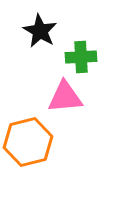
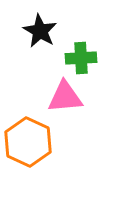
green cross: moved 1 px down
orange hexagon: rotated 21 degrees counterclockwise
